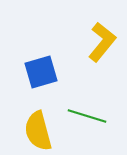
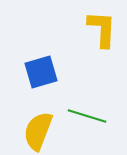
yellow L-shape: moved 13 px up; rotated 36 degrees counterclockwise
yellow semicircle: rotated 36 degrees clockwise
